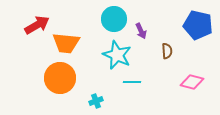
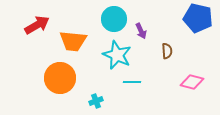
blue pentagon: moved 7 px up
orange trapezoid: moved 7 px right, 2 px up
